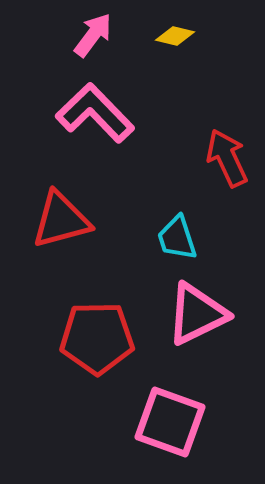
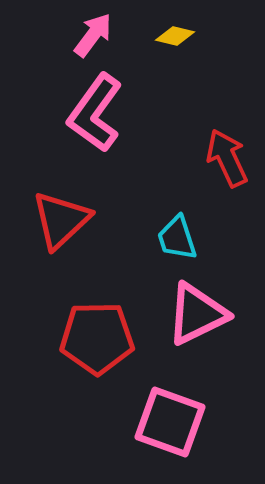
pink L-shape: rotated 100 degrees counterclockwise
red triangle: rotated 28 degrees counterclockwise
